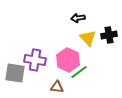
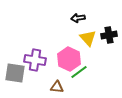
pink hexagon: moved 1 px right, 1 px up
